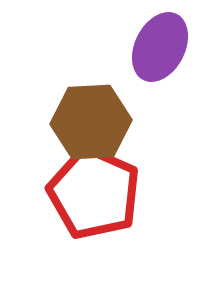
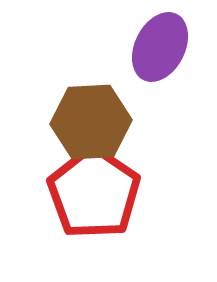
red pentagon: rotated 10 degrees clockwise
